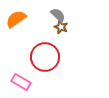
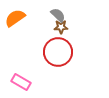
orange semicircle: moved 1 px left, 1 px up
brown star: rotated 24 degrees counterclockwise
red circle: moved 13 px right, 5 px up
